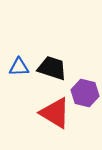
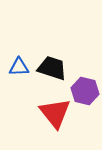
purple hexagon: moved 2 px up
red triangle: rotated 20 degrees clockwise
